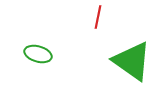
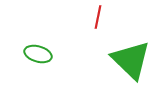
green triangle: moved 1 px left, 1 px up; rotated 9 degrees clockwise
